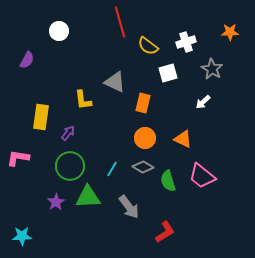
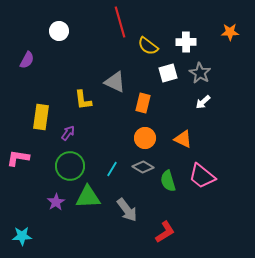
white cross: rotated 18 degrees clockwise
gray star: moved 12 px left, 4 px down
gray arrow: moved 2 px left, 3 px down
